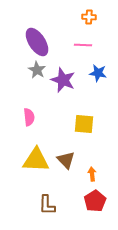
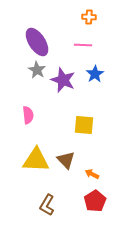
blue star: moved 3 px left, 1 px down; rotated 30 degrees clockwise
pink semicircle: moved 1 px left, 2 px up
yellow square: moved 1 px down
orange arrow: rotated 56 degrees counterclockwise
brown L-shape: rotated 30 degrees clockwise
